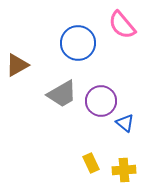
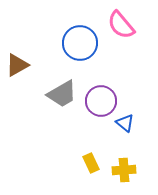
pink semicircle: moved 1 px left
blue circle: moved 2 px right
